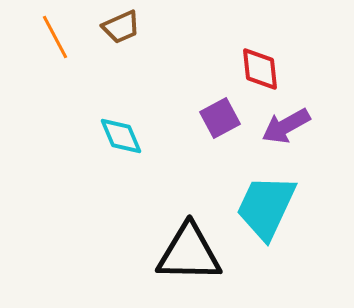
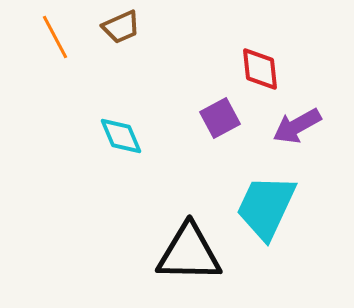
purple arrow: moved 11 px right
